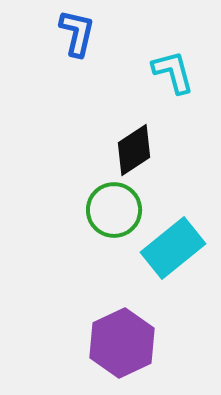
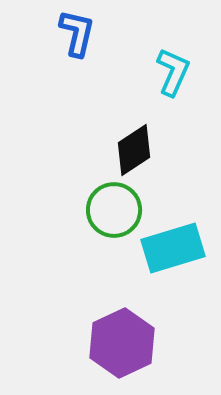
cyan L-shape: rotated 39 degrees clockwise
cyan rectangle: rotated 22 degrees clockwise
